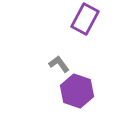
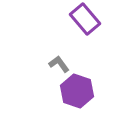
purple rectangle: rotated 68 degrees counterclockwise
